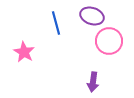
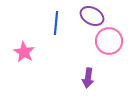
purple ellipse: rotated 10 degrees clockwise
blue line: rotated 20 degrees clockwise
purple arrow: moved 5 px left, 4 px up
